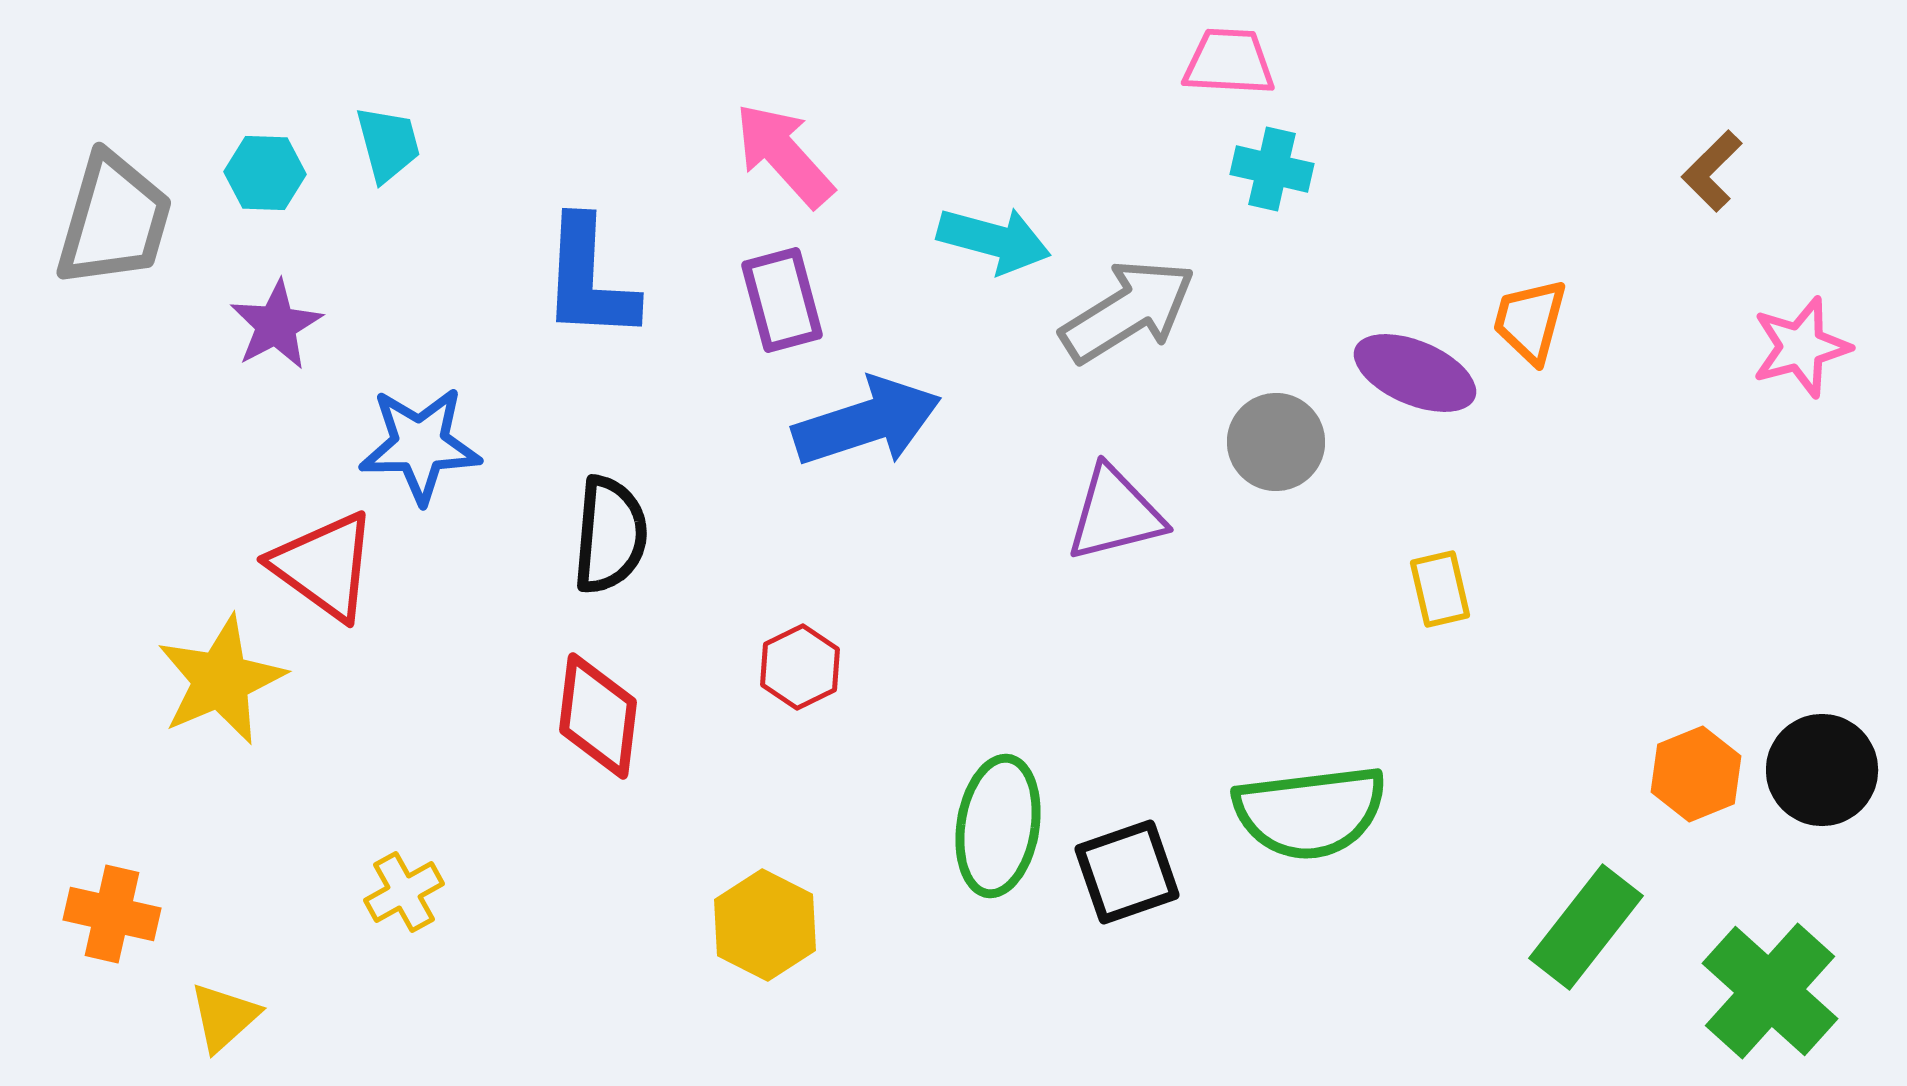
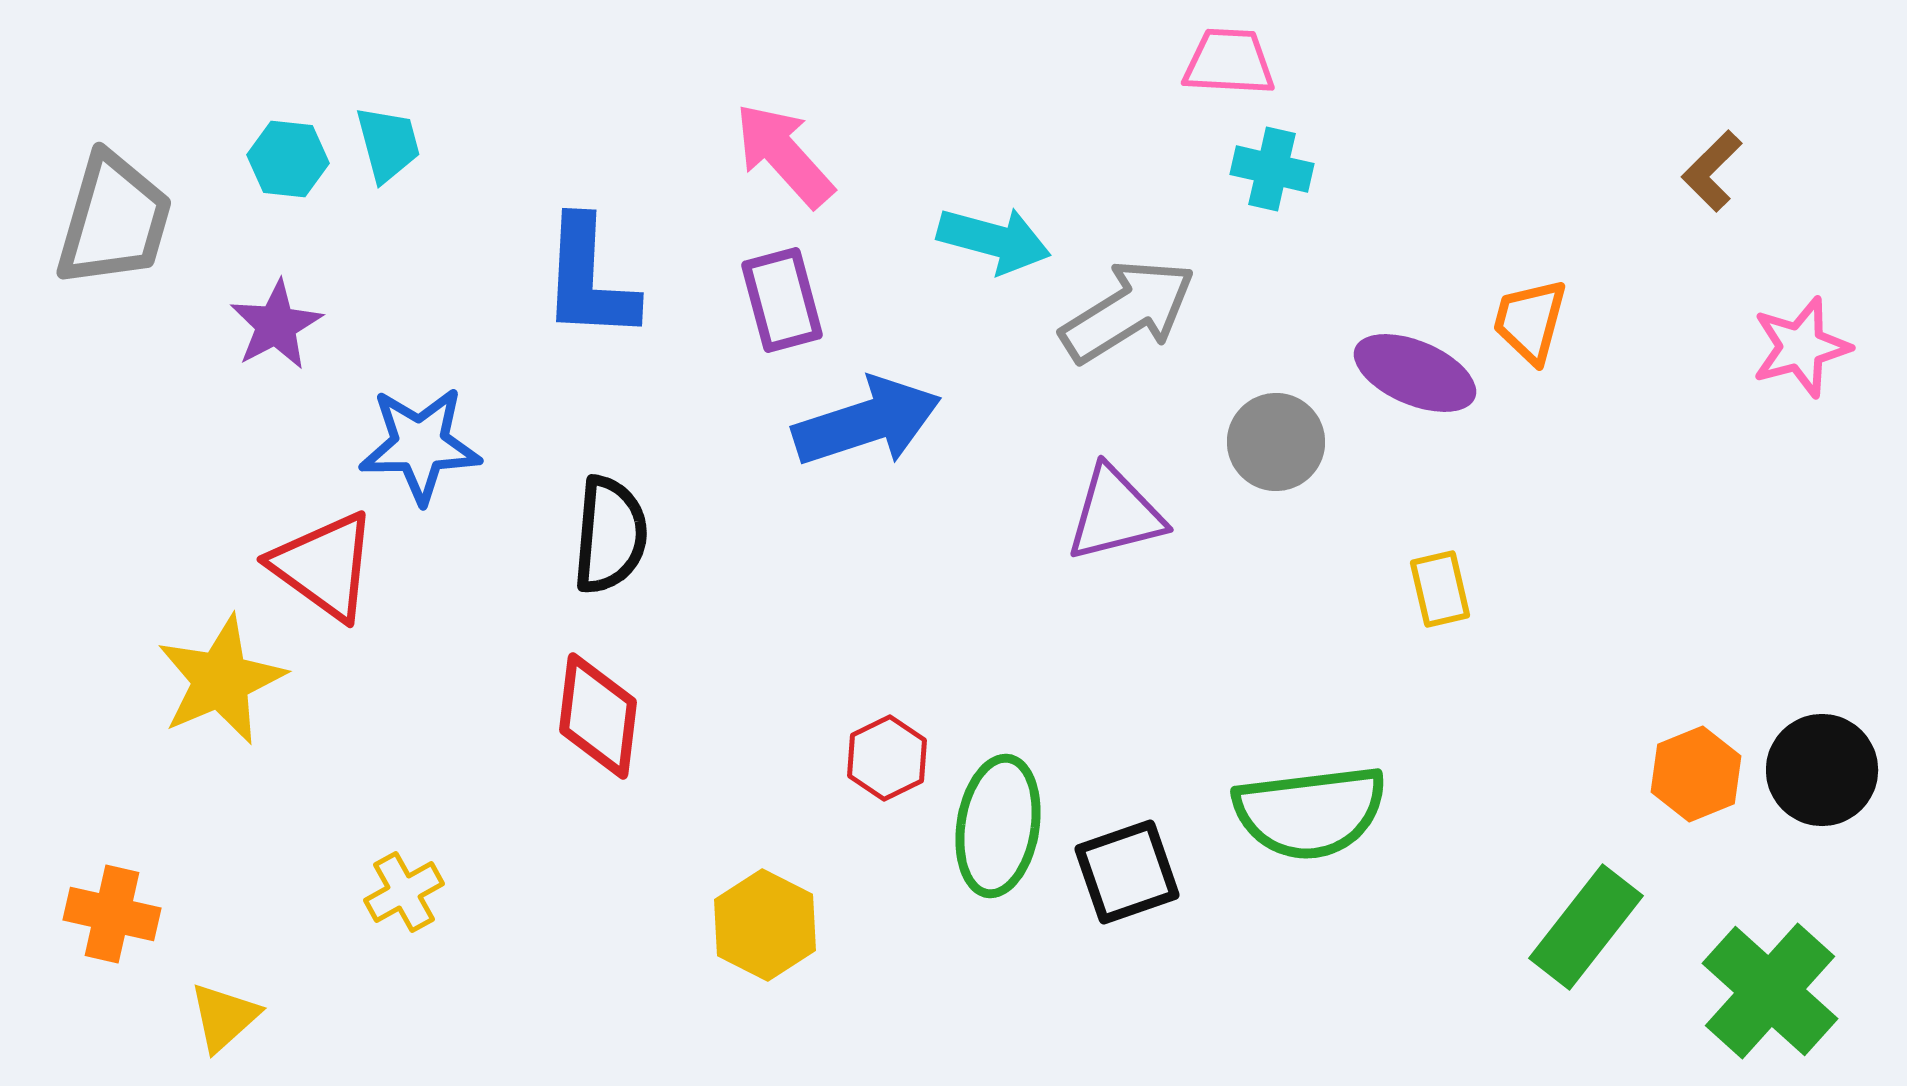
cyan hexagon: moved 23 px right, 14 px up; rotated 4 degrees clockwise
red hexagon: moved 87 px right, 91 px down
